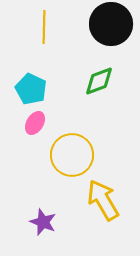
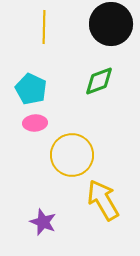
pink ellipse: rotated 55 degrees clockwise
